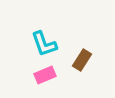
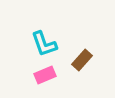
brown rectangle: rotated 10 degrees clockwise
